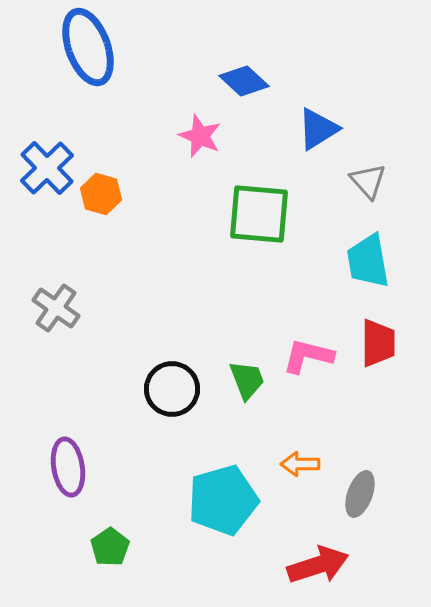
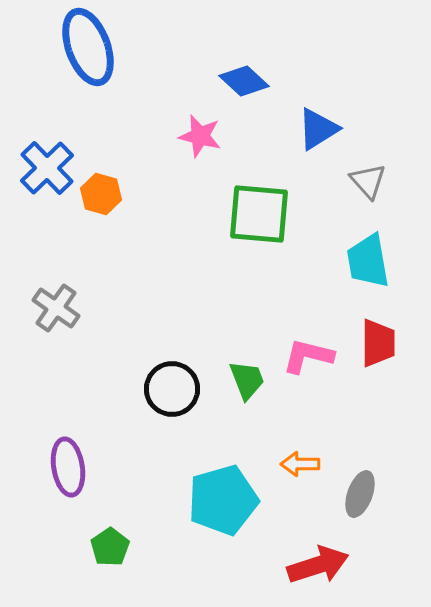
pink star: rotated 9 degrees counterclockwise
